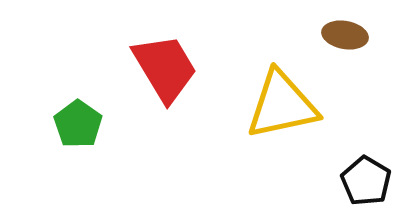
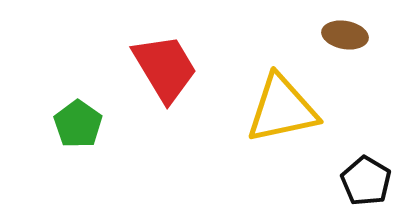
yellow triangle: moved 4 px down
